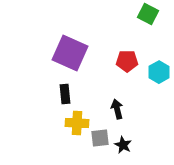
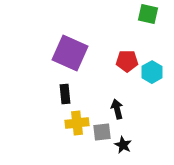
green square: rotated 15 degrees counterclockwise
cyan hexagon: moved 7 px left
yellow cross: rotated 10 degrees counterclockwise
gray square: moved 2 px right, 6 px up
